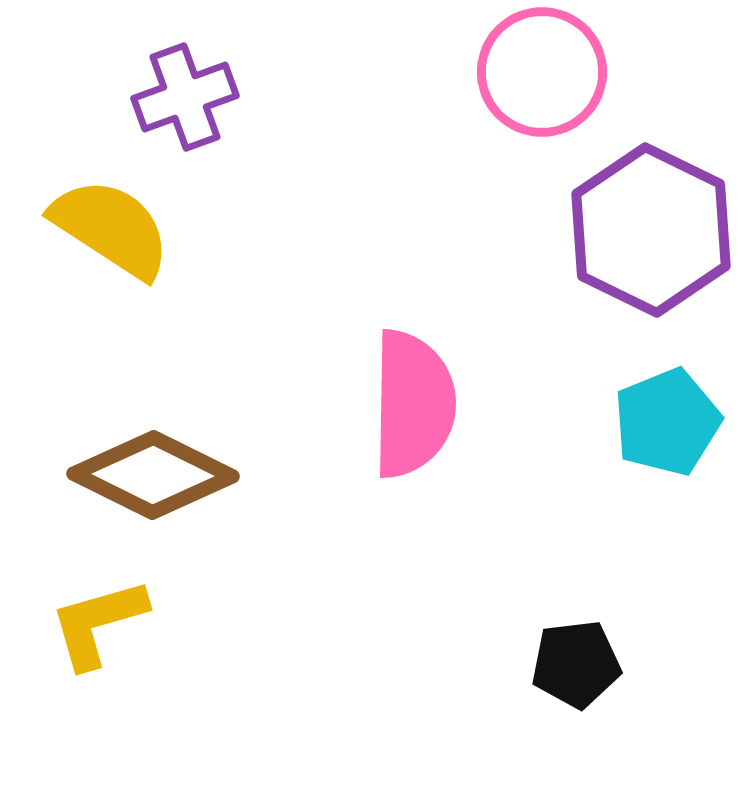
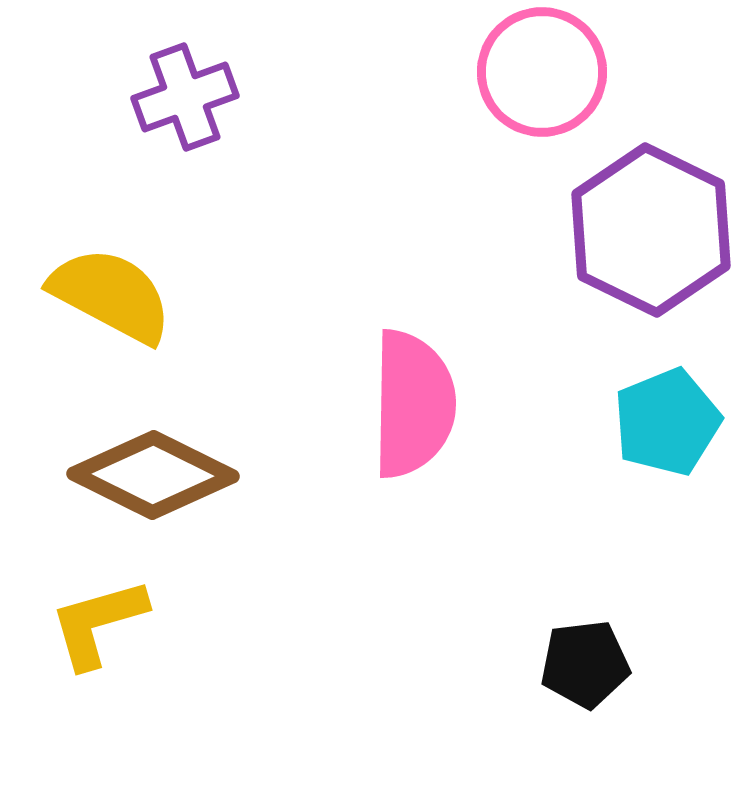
yellow semicircle: moved 67 px down; rotated 5 degrees counterclockwise
black pentagon: moved 9 px right
